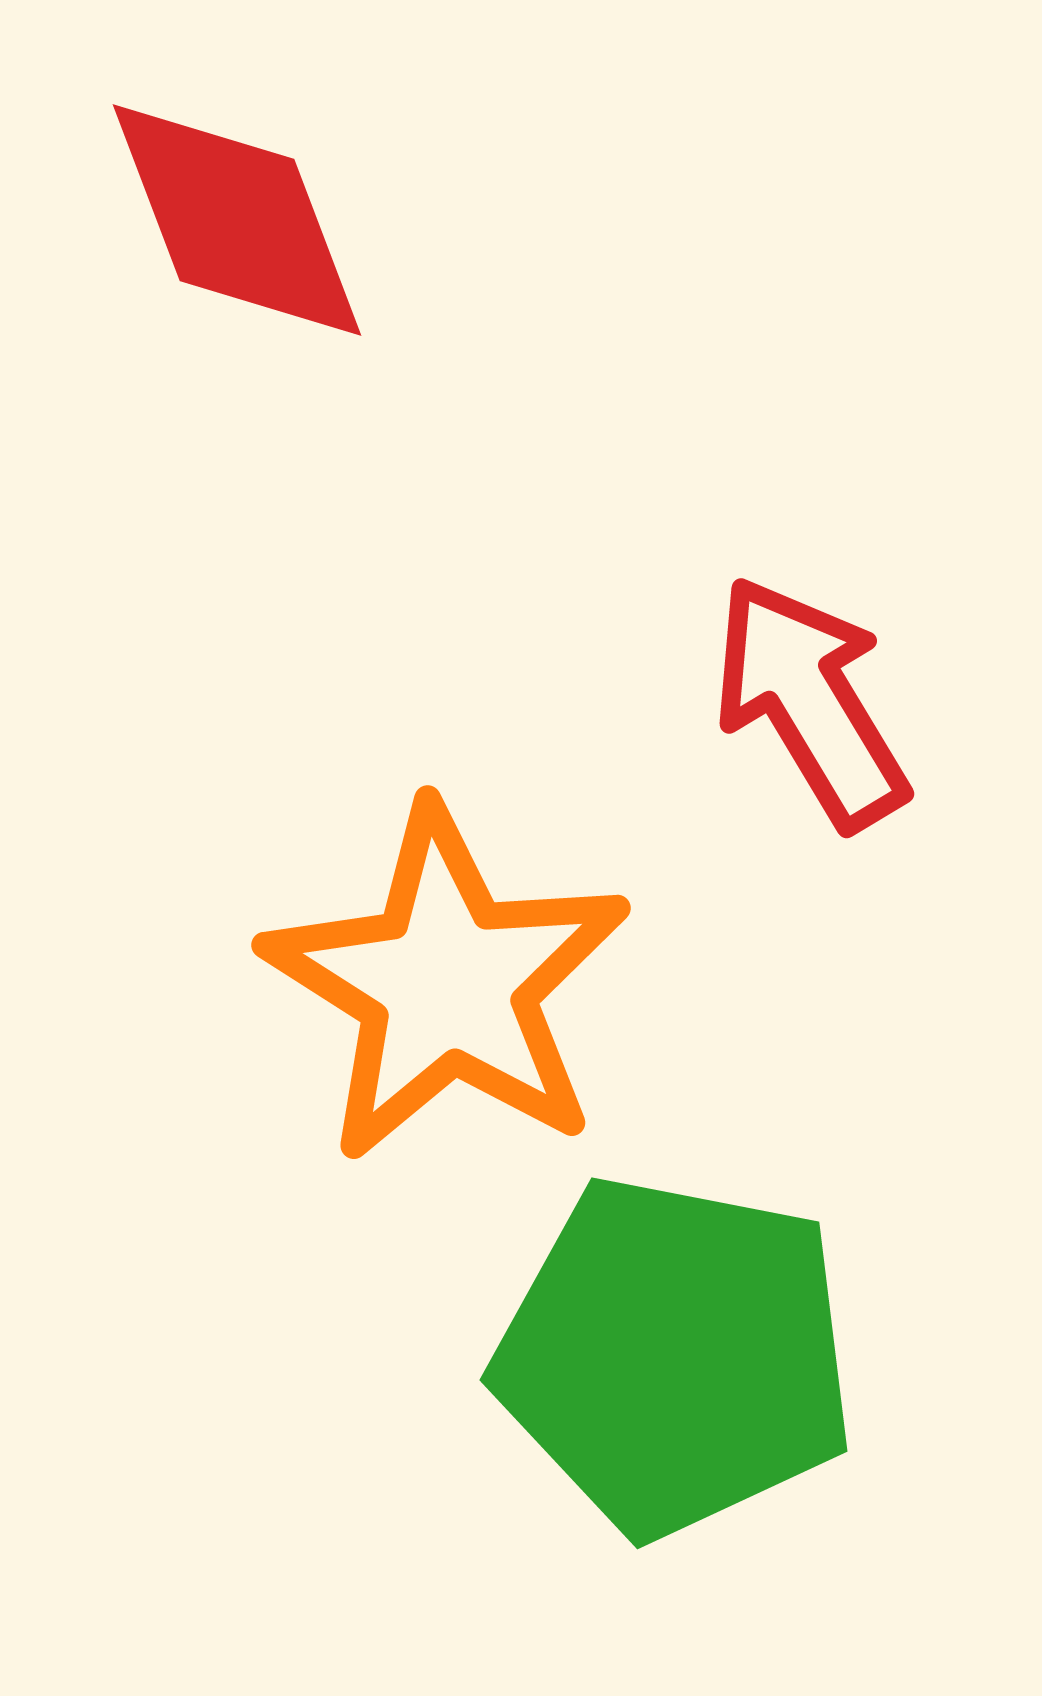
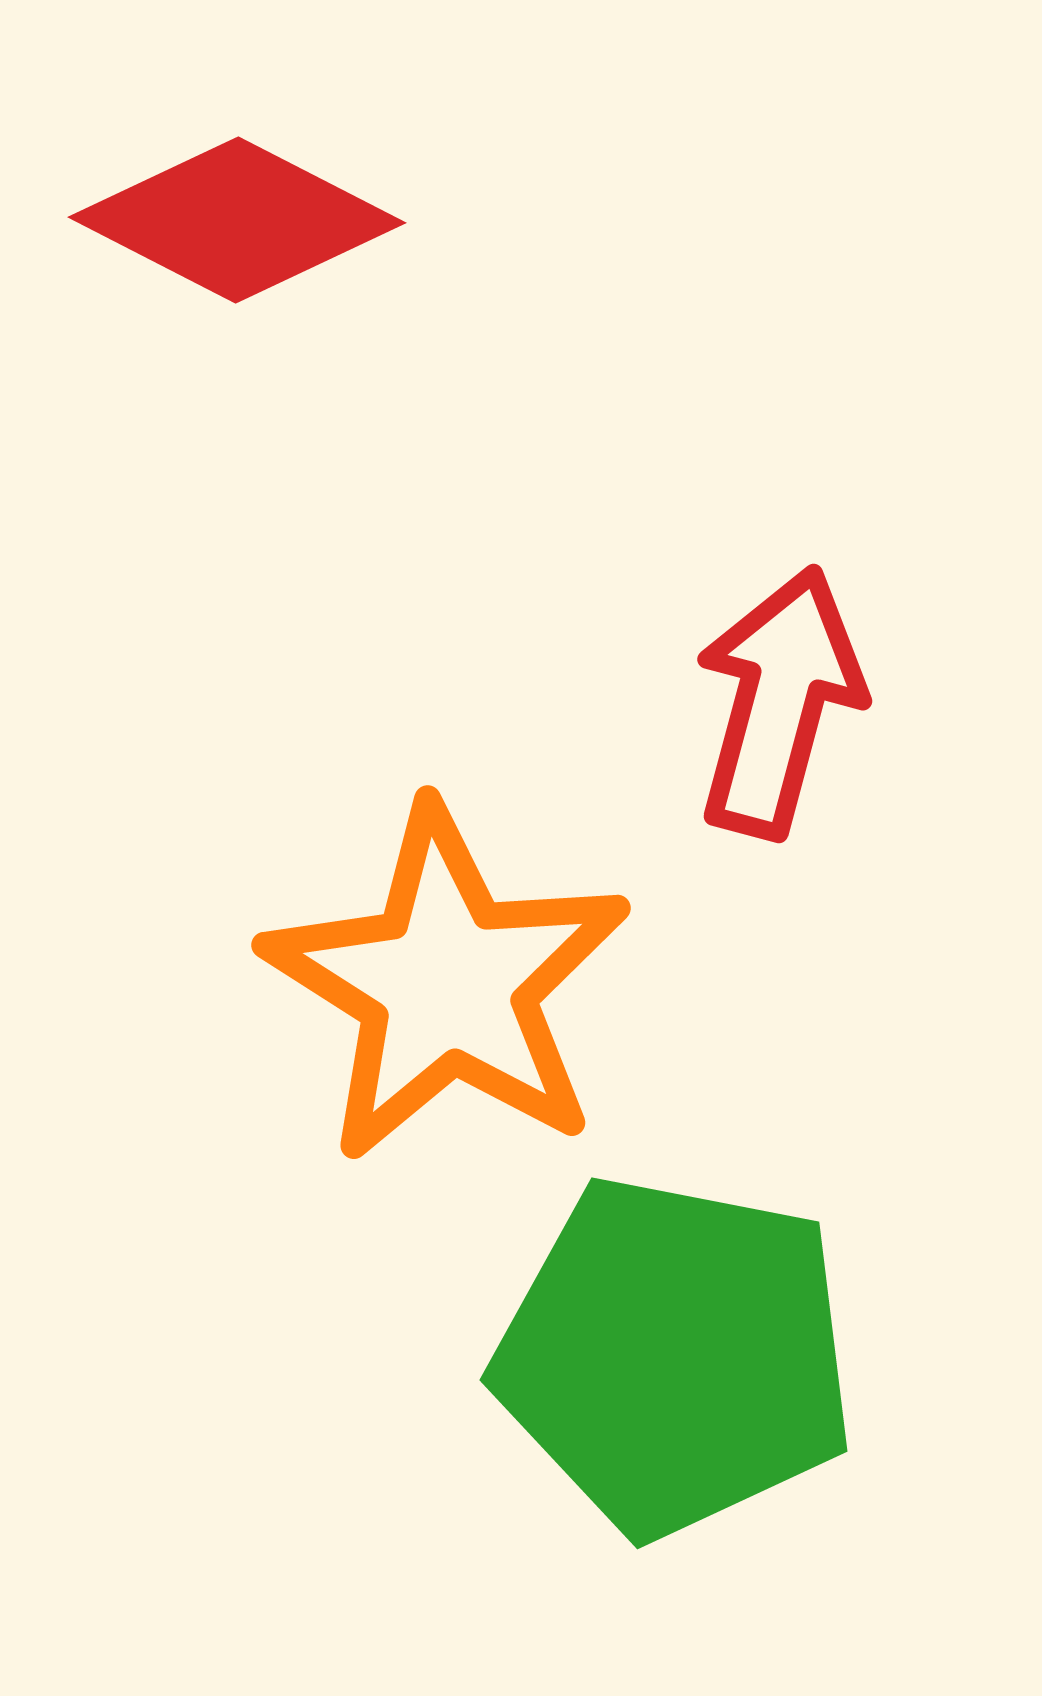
red diamond: rotated 42 degrees counterclockwise
red arrow: moved 31 px left; rotated 46 degrees clockwise
